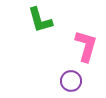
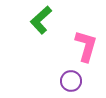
green L-shape: moved 1 px right; rotated 64 degrees clockwise
